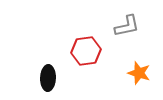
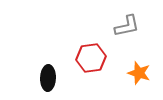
red hexagon: moved 5 px right, 7 px down
